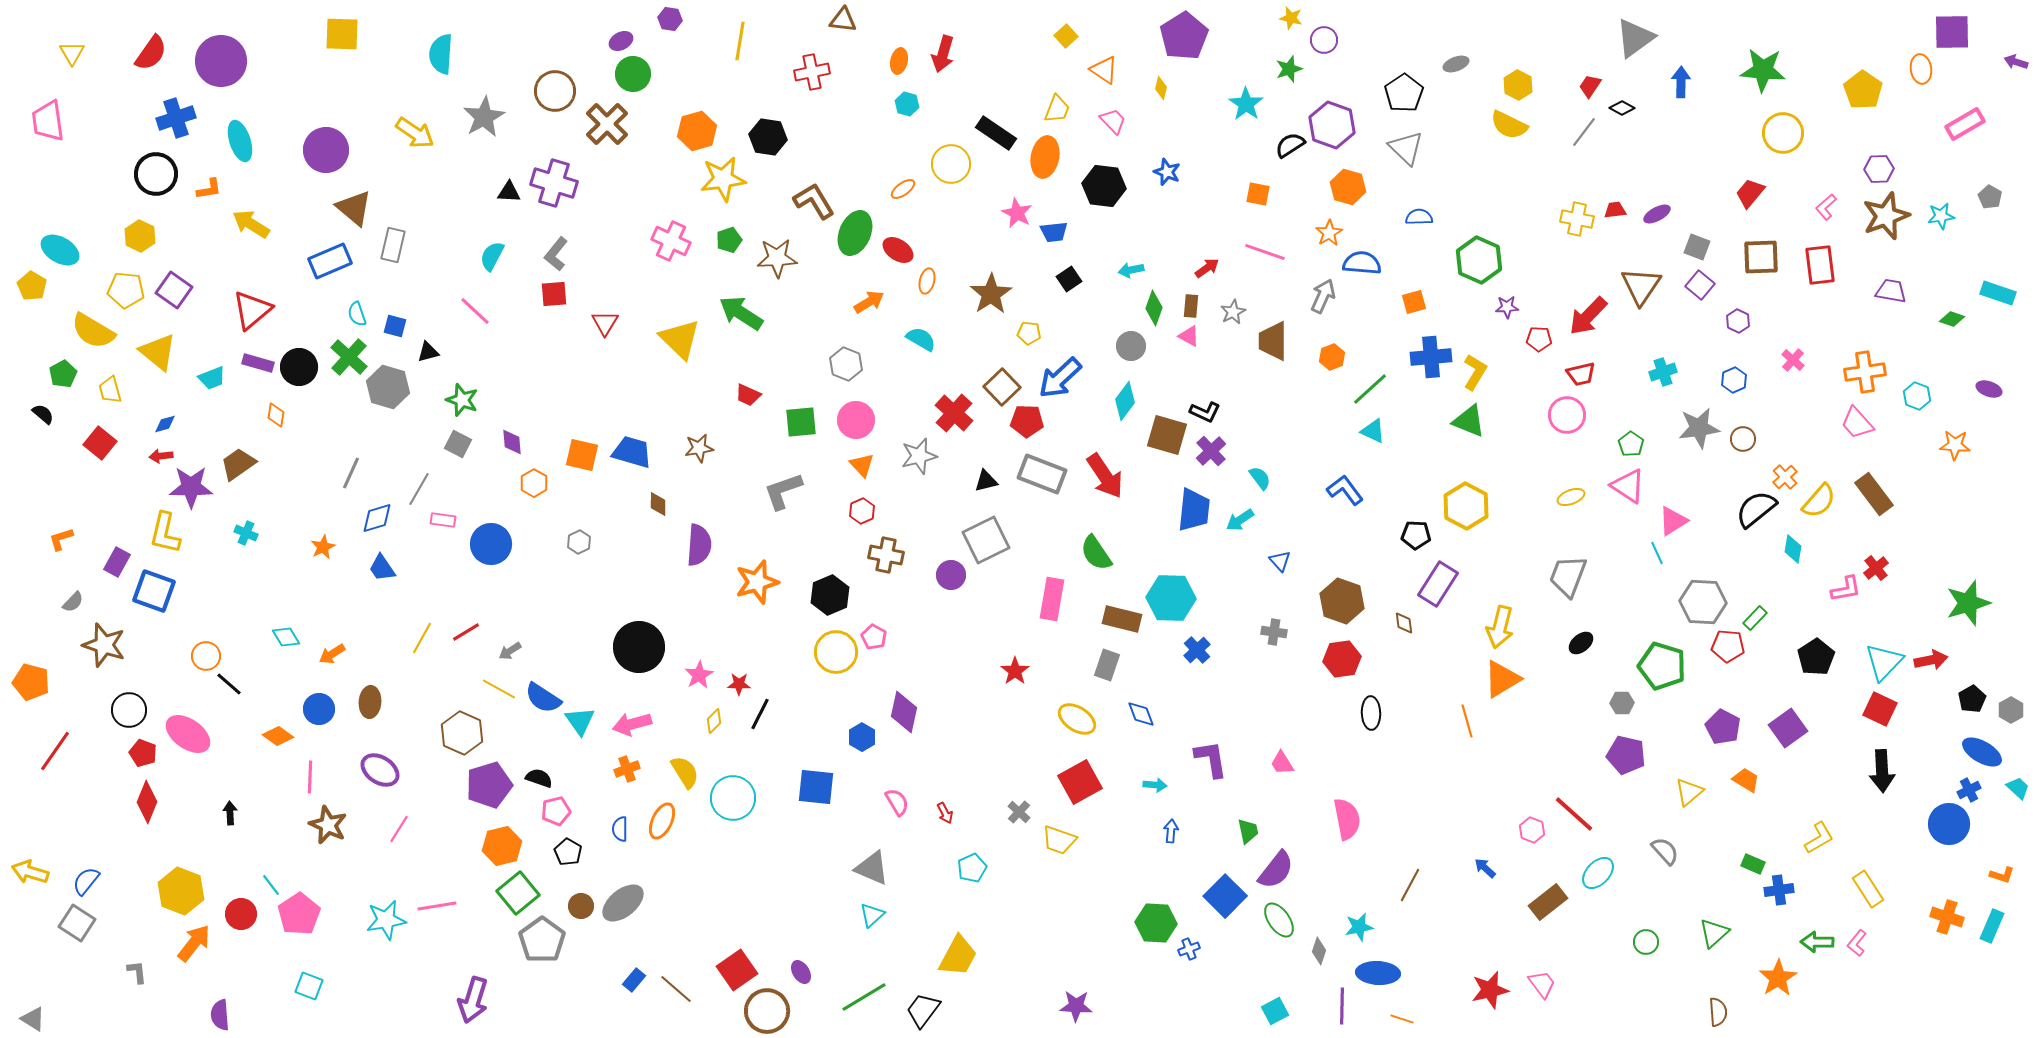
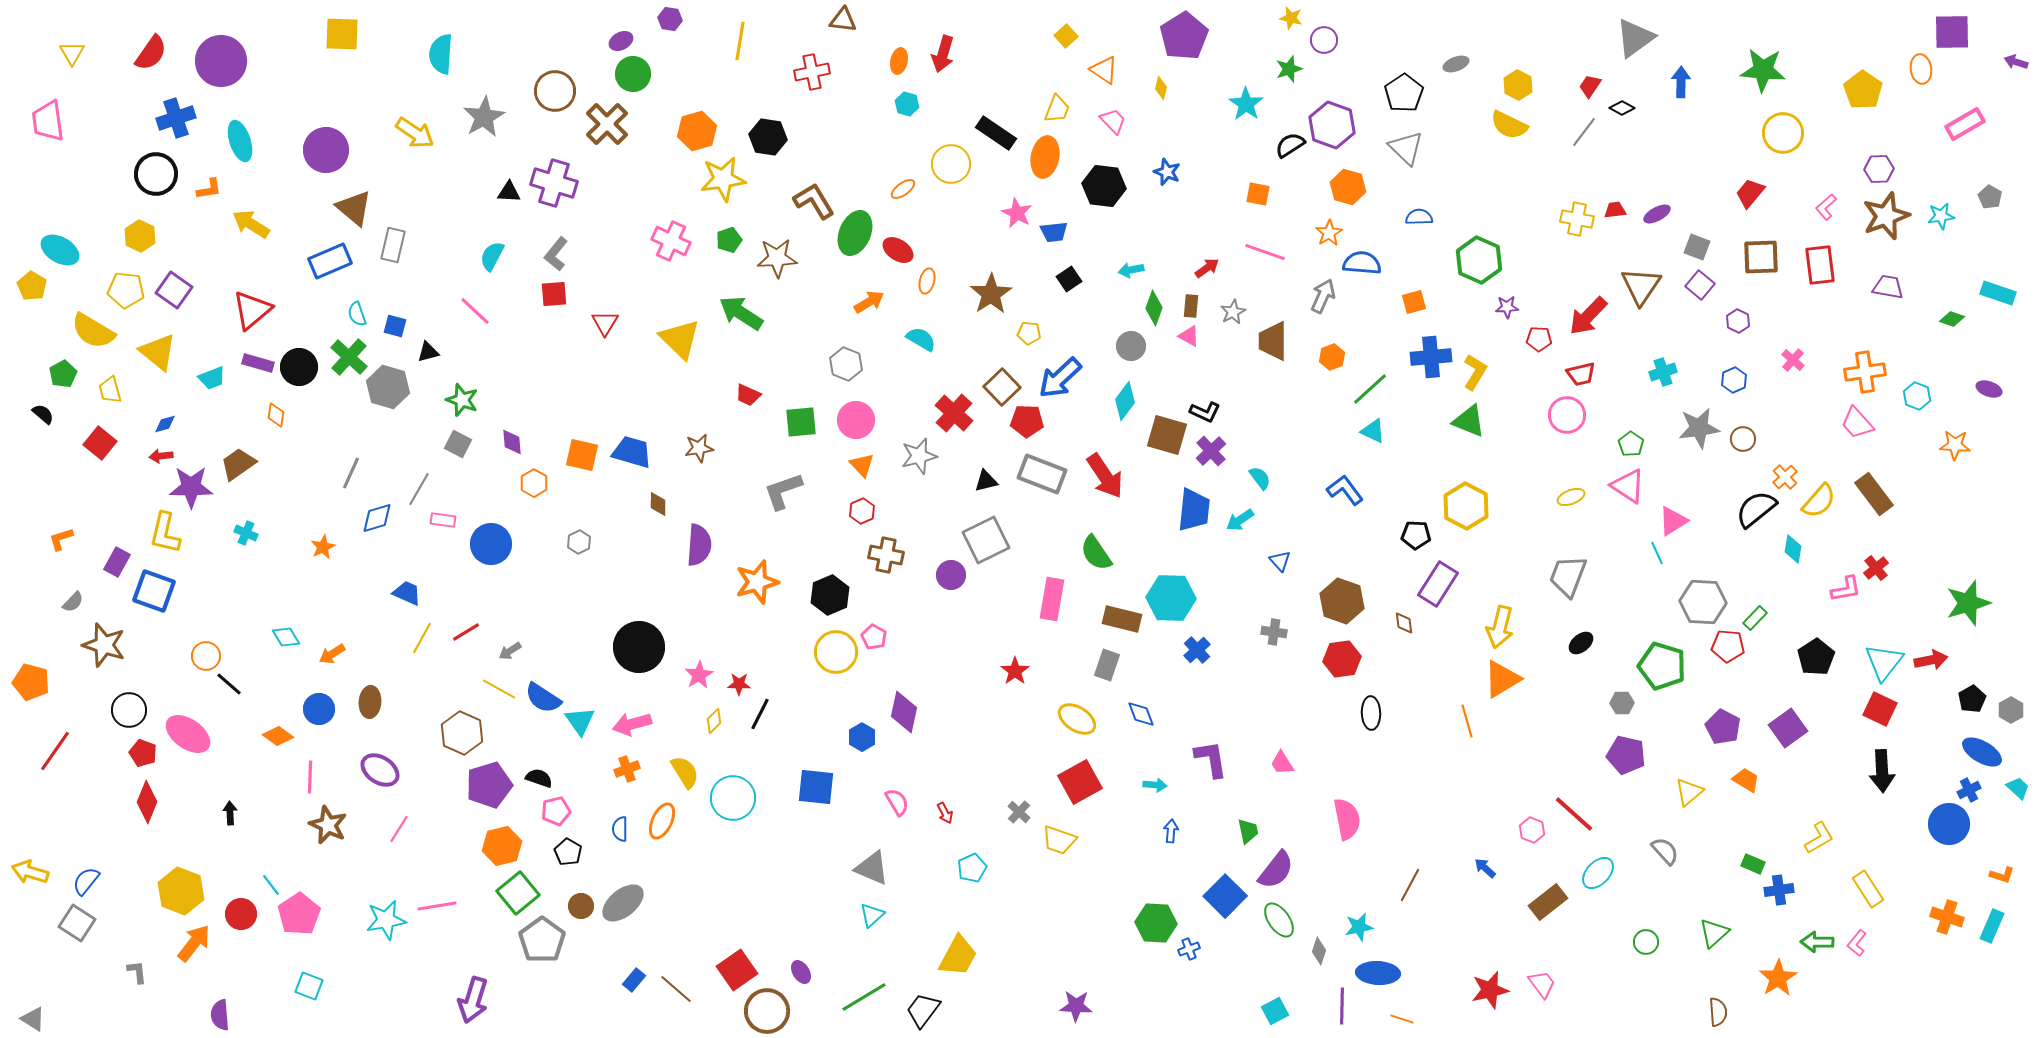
purple trapezoid at (1891, 291): moved 3 px left, 4 px up
blue trapezoid at (382, 568): moved 25 px right, 25 px down; rotated 148 degrees clockwise
cyan triangle at (1884, 662): rotated 6 degrees counterclockwise
